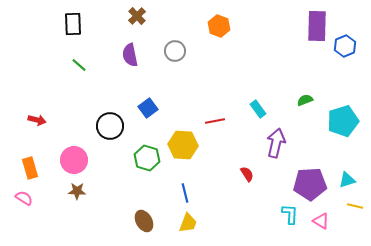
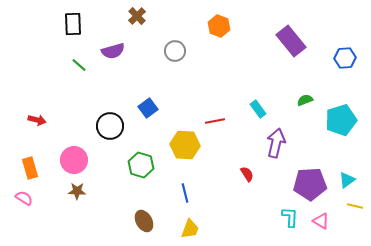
purple rectangle: moved 26 px left, 15 px down; rotated 40 degrees counterclockwise
blue hexagon: moved 12 px down; rotated 20 degrees clockwise
purple semicircle: moved 17 px left, 4 px up; rotated 95 degrees counterclockwise
cyan pentagon: moved 2 px left, 1 px up
yellow hexagon: moved 2 px right
green hexagon: moved 6 px left, 7 px down
cyan triangle: rotated 18 degrees counterclockwise
cyan L-shape: moved 3 px down
yellow trapezoid: moved 2 px right, 6 px down
